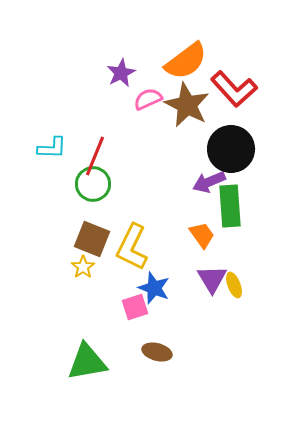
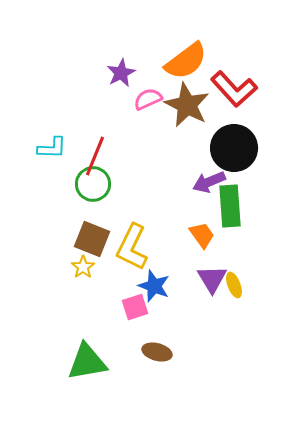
black circle: moved 3 px right, 1 px up
blue star: moved 2 px up
